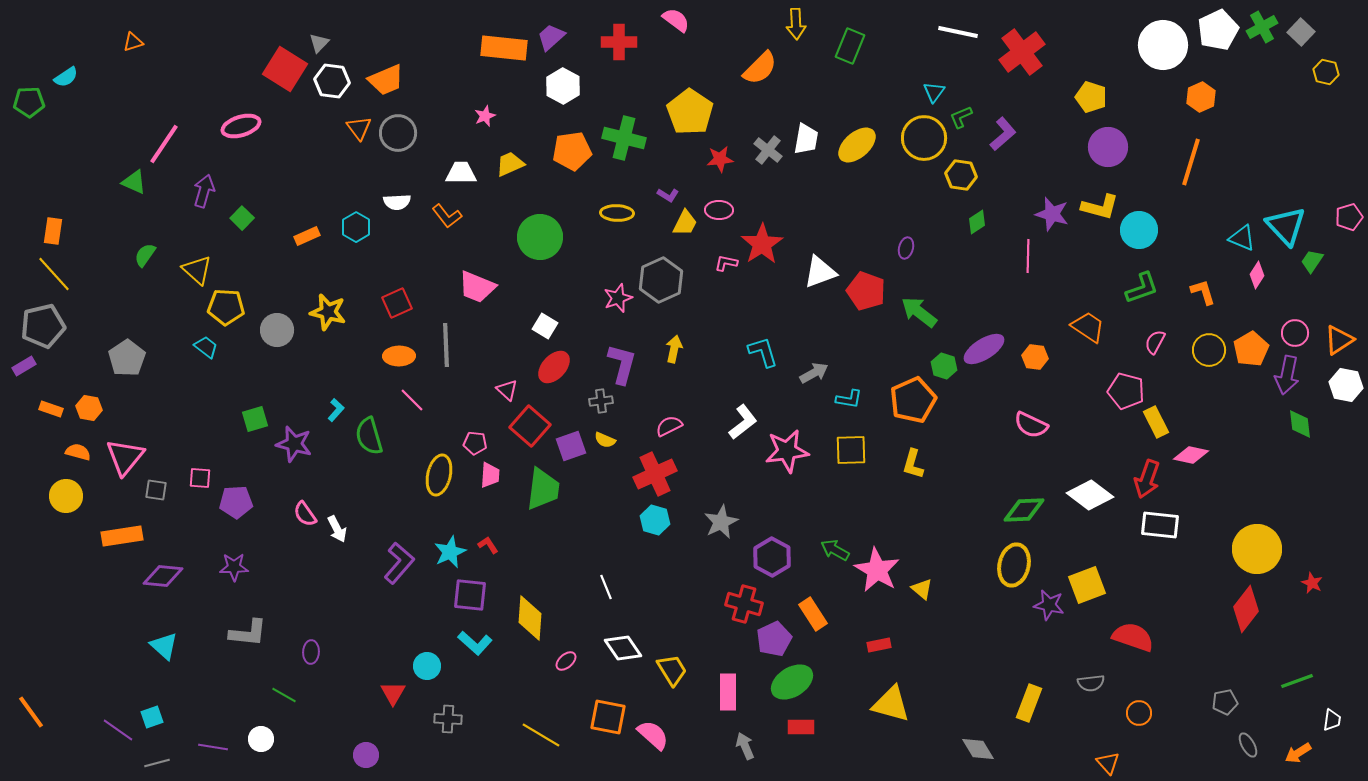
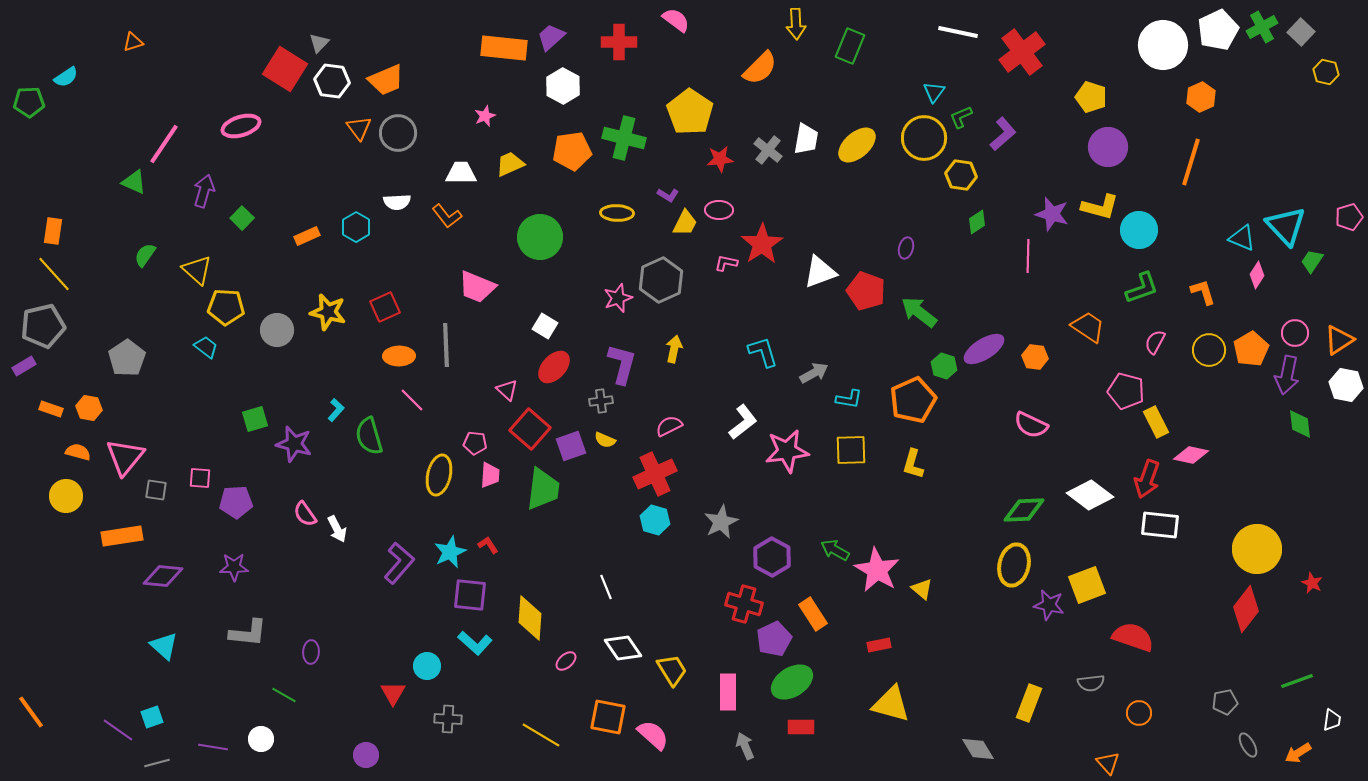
red square at (397, 303): moved 12 px left, 4 px down
red square at (530, 426): moved 3 px down
